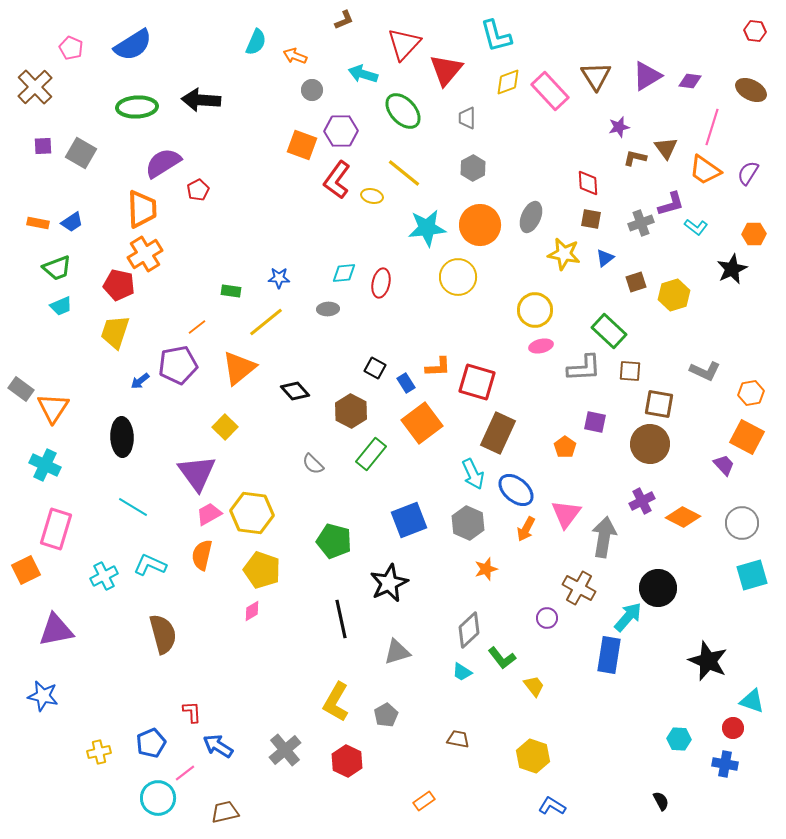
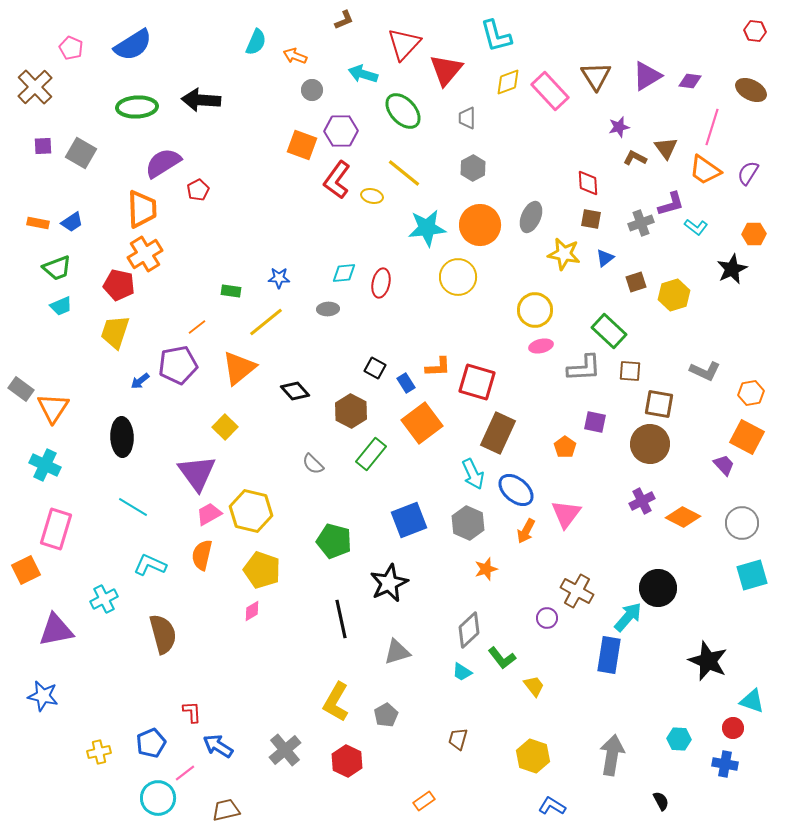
brown L-shape at (635, 158): rotated 15 degrees clockwise
yellow hexagon at (252, 513): moved 1 px left, 2 px up; rotated 6 degrees clockwise
orange arrow at (526, 529): moved 2 px down
gray arrow at (604, 537): moved 8 px right, 218 px down
cyan cross at (104, 576): moved 23 px down
brown cross at (579, 588): moved 2 px left, 3 px down
brown trapezoid at (458, 739): rotated 85 degrees counterclockwise
brown trapezoid at (225, 812): moved 1 px right, 2 px up
